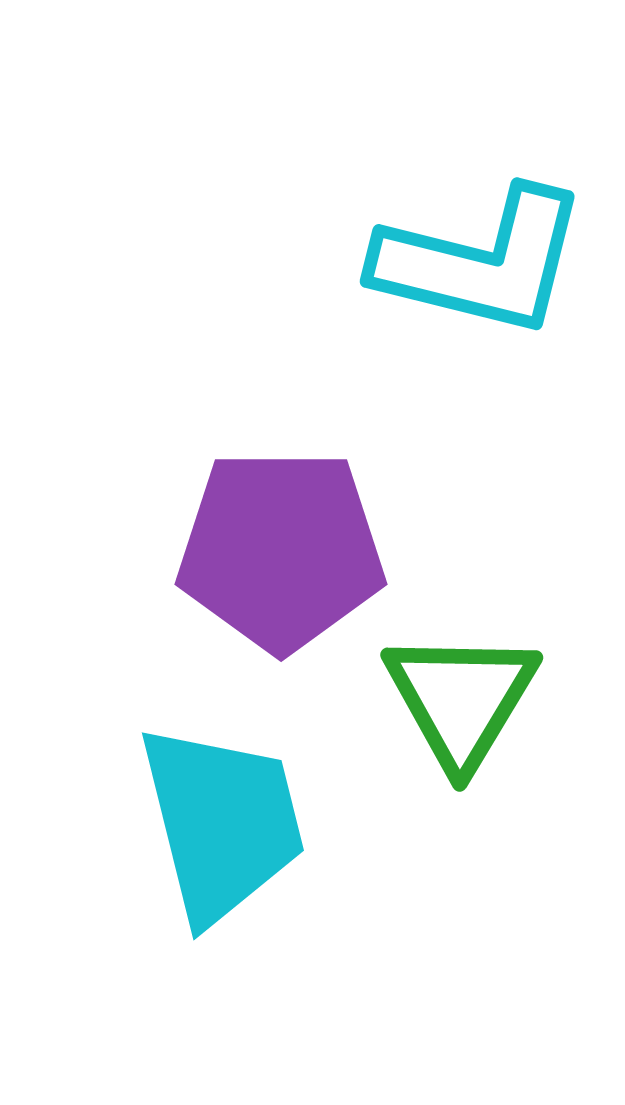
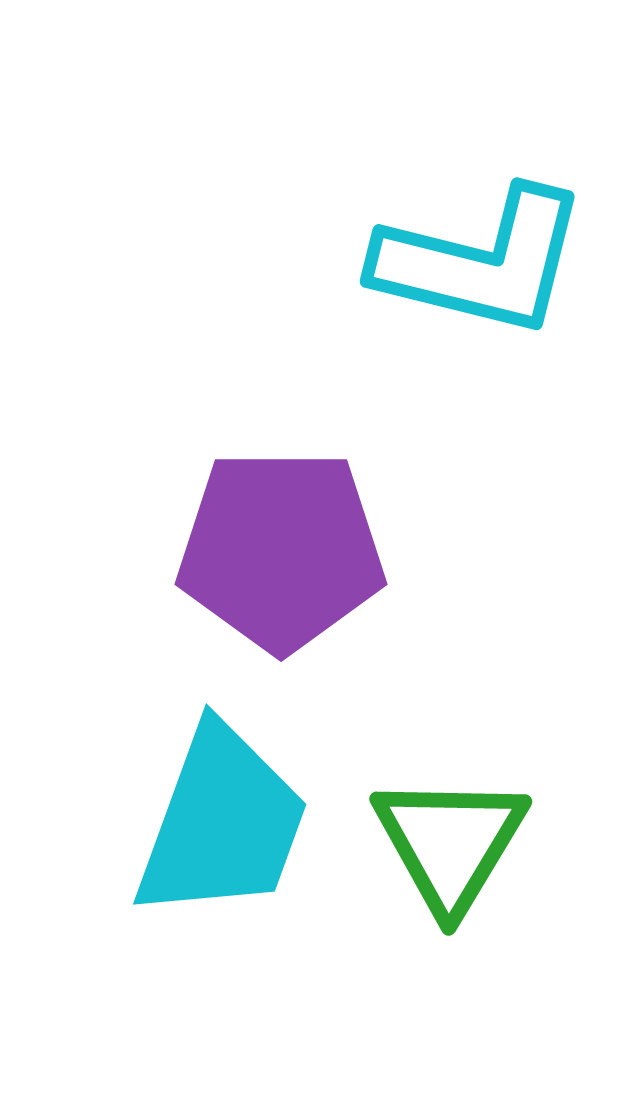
green triangle: moved 11 px left, 144 px down
cyan trapezoid: rotated 34 degrees clockwise
